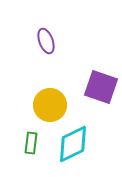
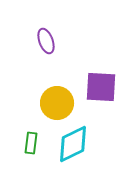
purple square: rotated 16 degrees counterclockwise
yellow circle: moved 7 px right, 2 px up
